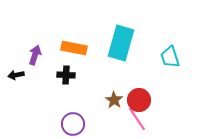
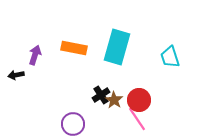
cyan rectangle: moved 4 px left, 4 px down
black cross: moved 35 px right, 20 px down; rotated 36 degrees counterclockwise
